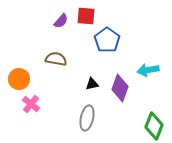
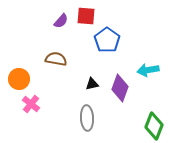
gray ellipse: rotated 15 degrees counterclockwise
